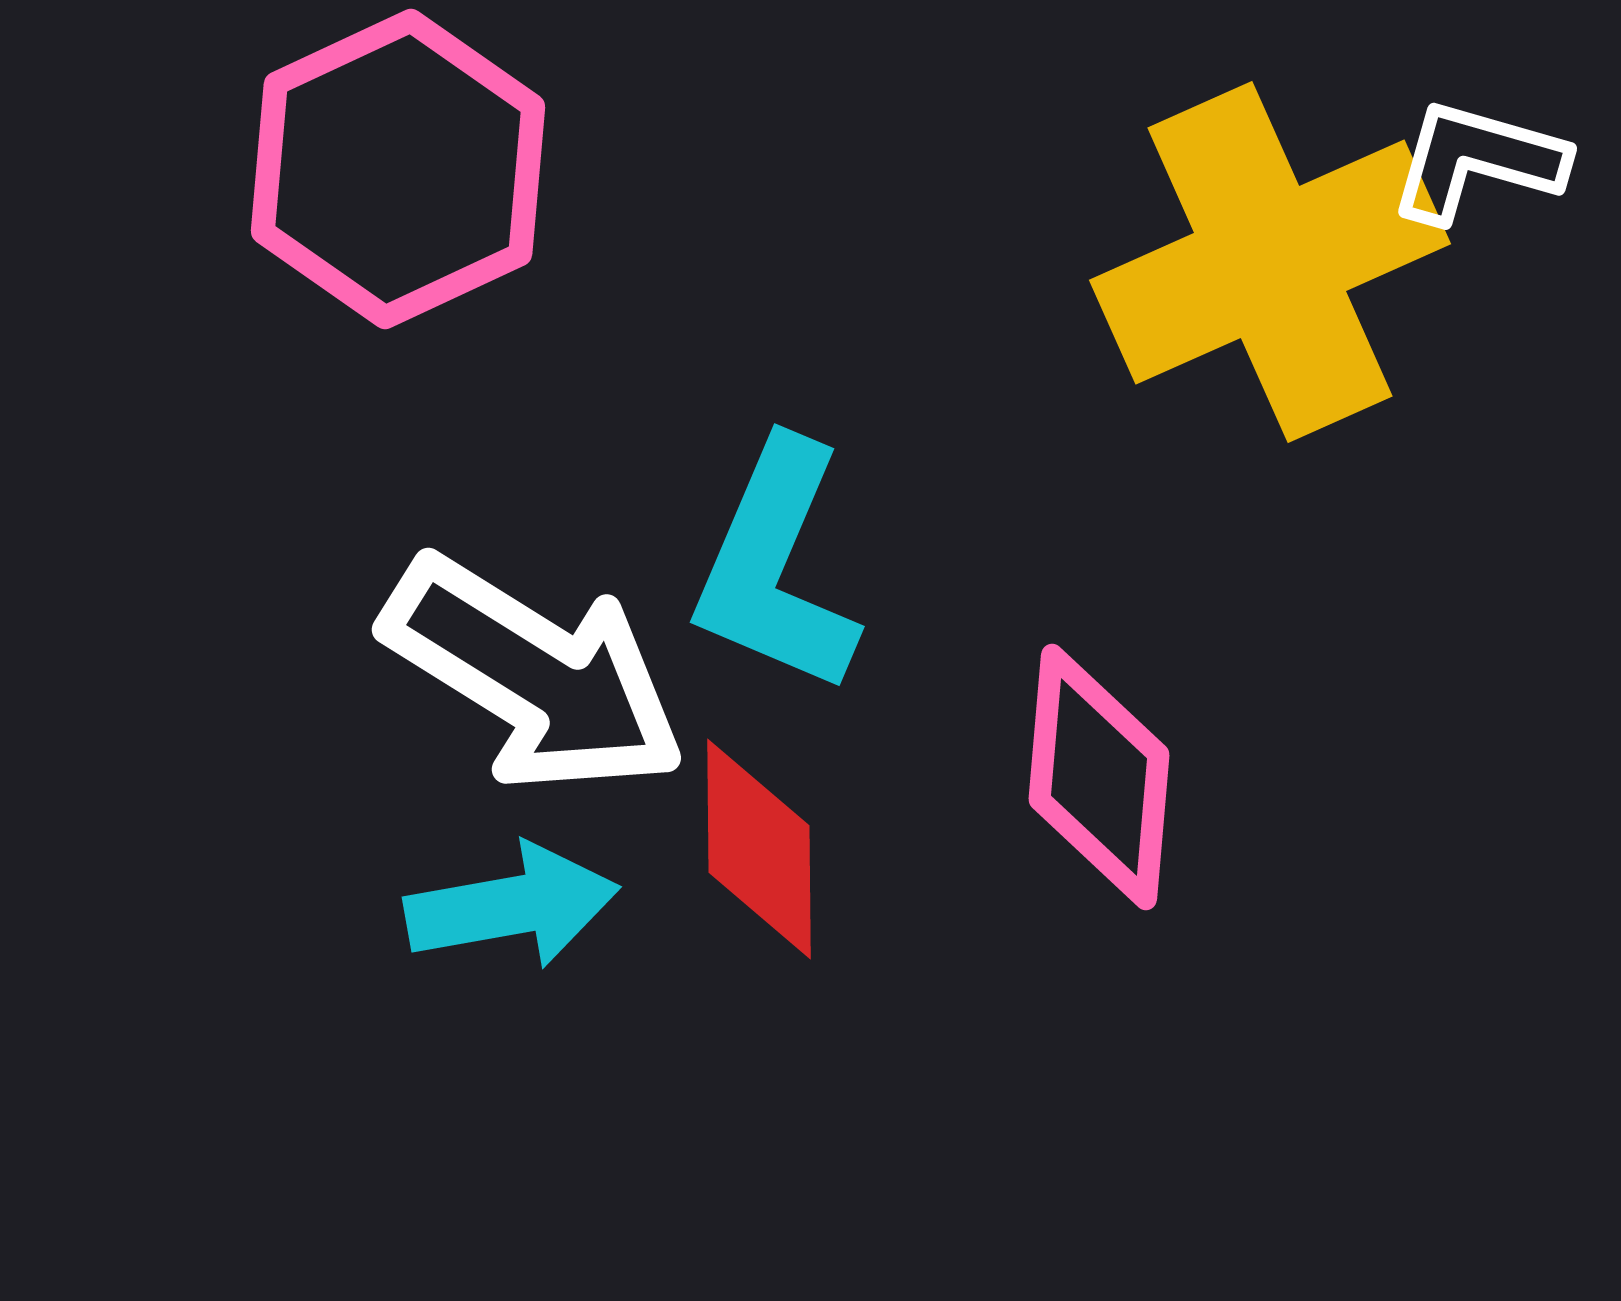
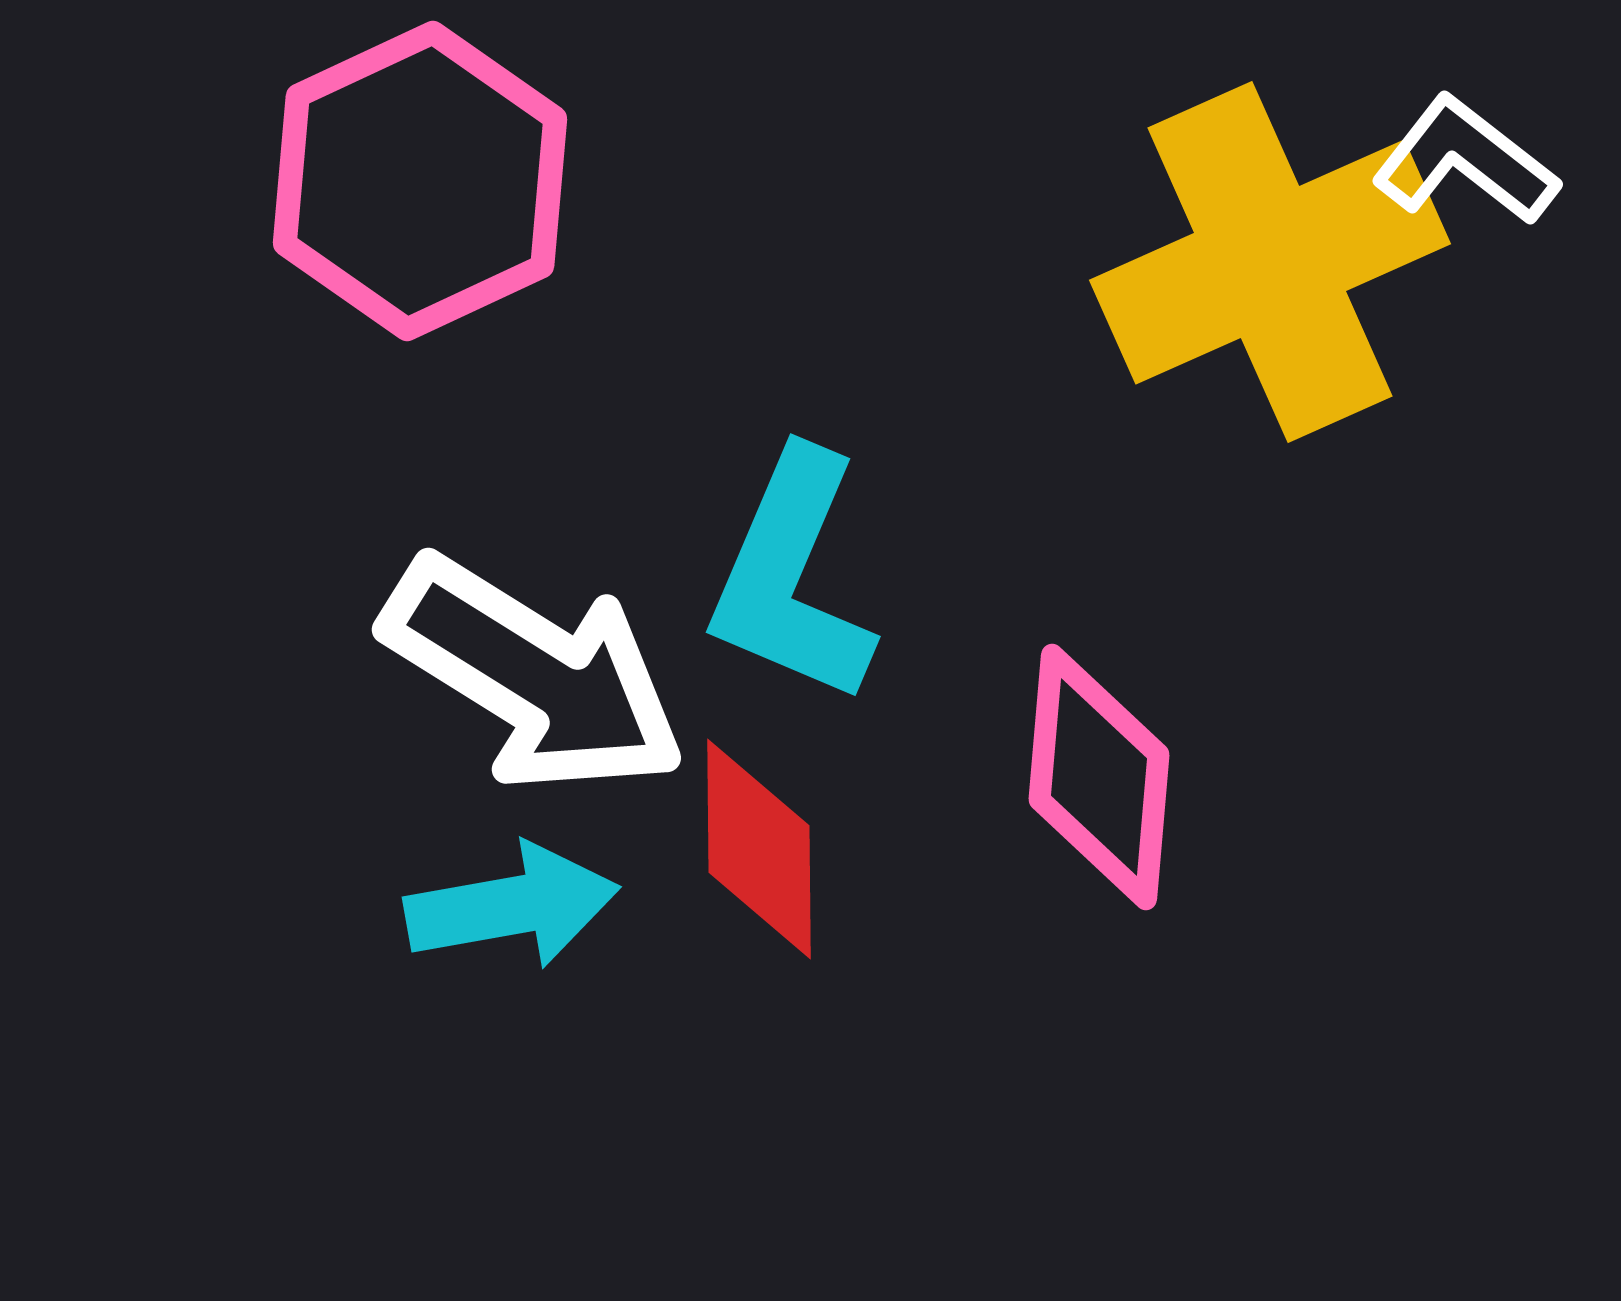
white L-shape: moved 12 px left; rotated 22 degrees clockwise
pink hexagon: moved 22 px right, 12 px down
cyan L-shape: moved 16 px right, 10 px down
